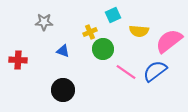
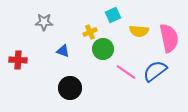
pink semicircle: moved 3 px up; rotated 116 degrees clockwise
black circle: moved 7 px right, 2 px up
